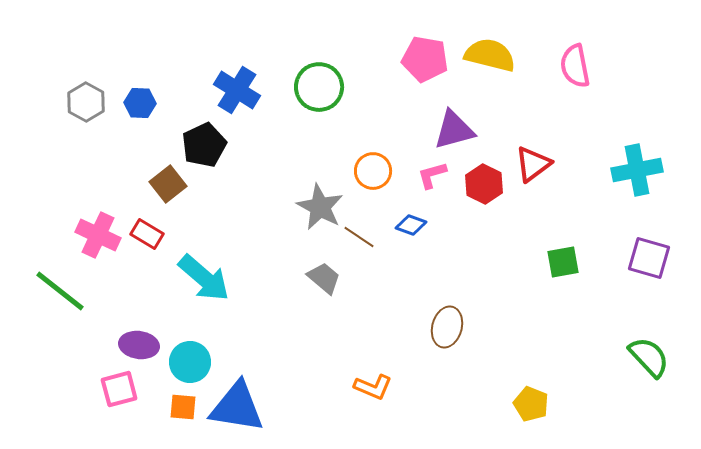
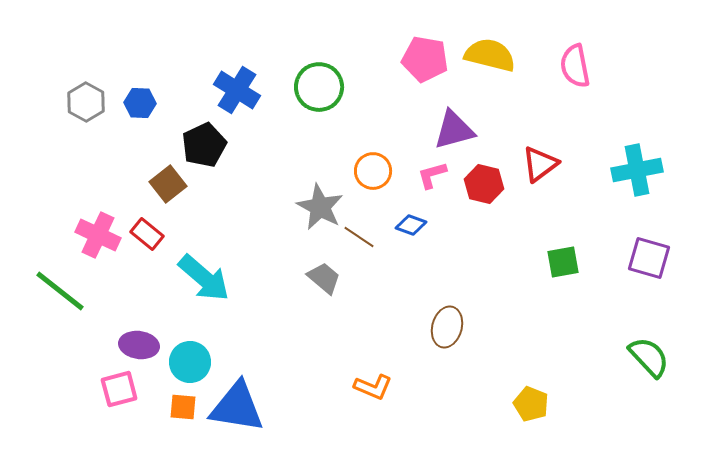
red triangle: moved 7 px right
red hexagon: rotated 12 degrees counterclockwise
red rectangle: rotated 8 degrees clockwise
